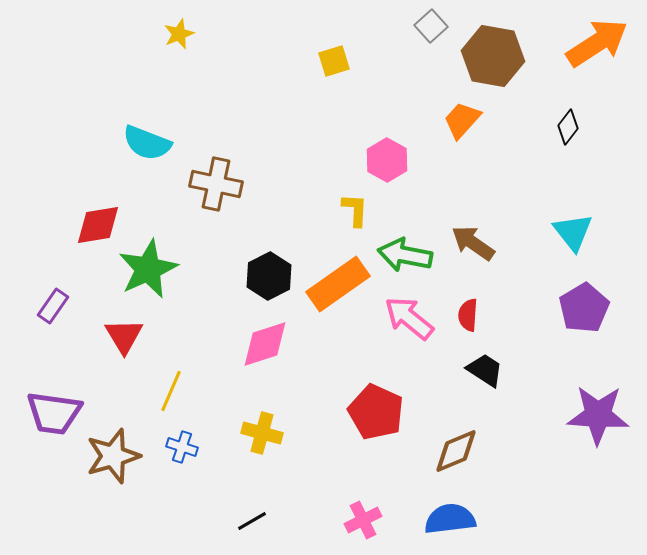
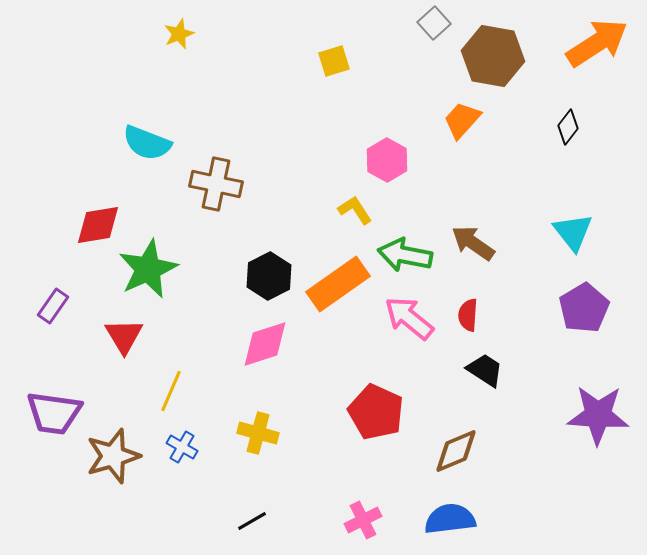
gray square: moved 3 px right, 3 px up
yellow L-shape: rotated 36 degrees counterclockwise
yellow cross: moved 4 px left
blue cross: rotated 12 degrees clockwise
